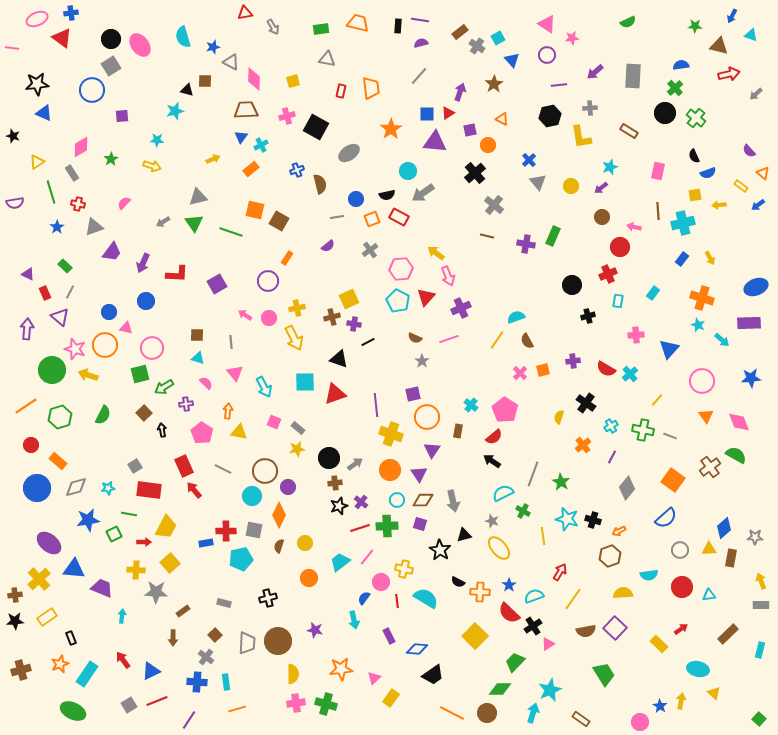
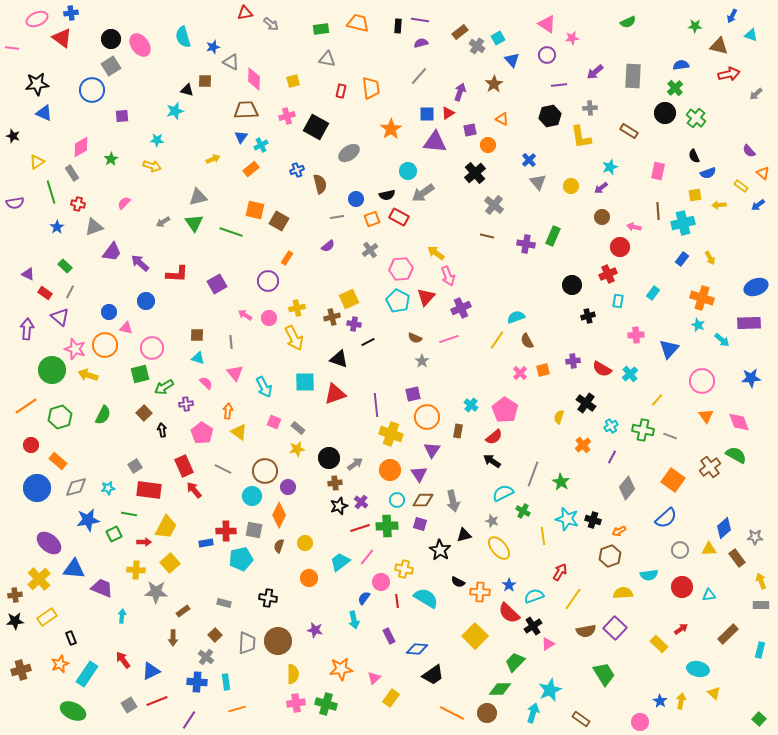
gray arrow at (273, 27): moved 2 px left, 3 px up; rotated 21 degrees counterclockwise
purple arrow at (143, 263): moved 3 px left; rotated 108 degrees clockwise
red rectangle at (45, 293): rotated 32 degrees counterclockwise
red semicircle at (606, 369): moved 4 px left
yellow triangle at (239, 432): rotated 24 degrees clockwise
brown rectangle at (731, 558): moved 6 px right; rotated 48 degrees counterclockwise
black cross at (268, 598): rotated 24 degrees clockwise
blue star at (660, 706): moved 5 px up
